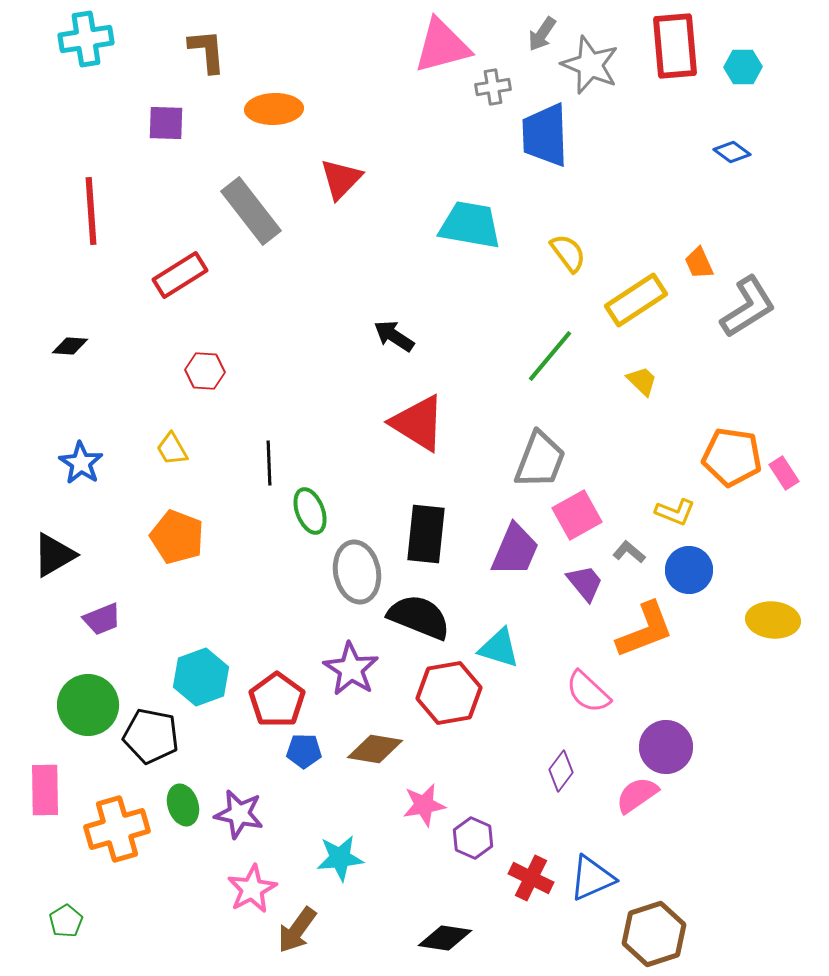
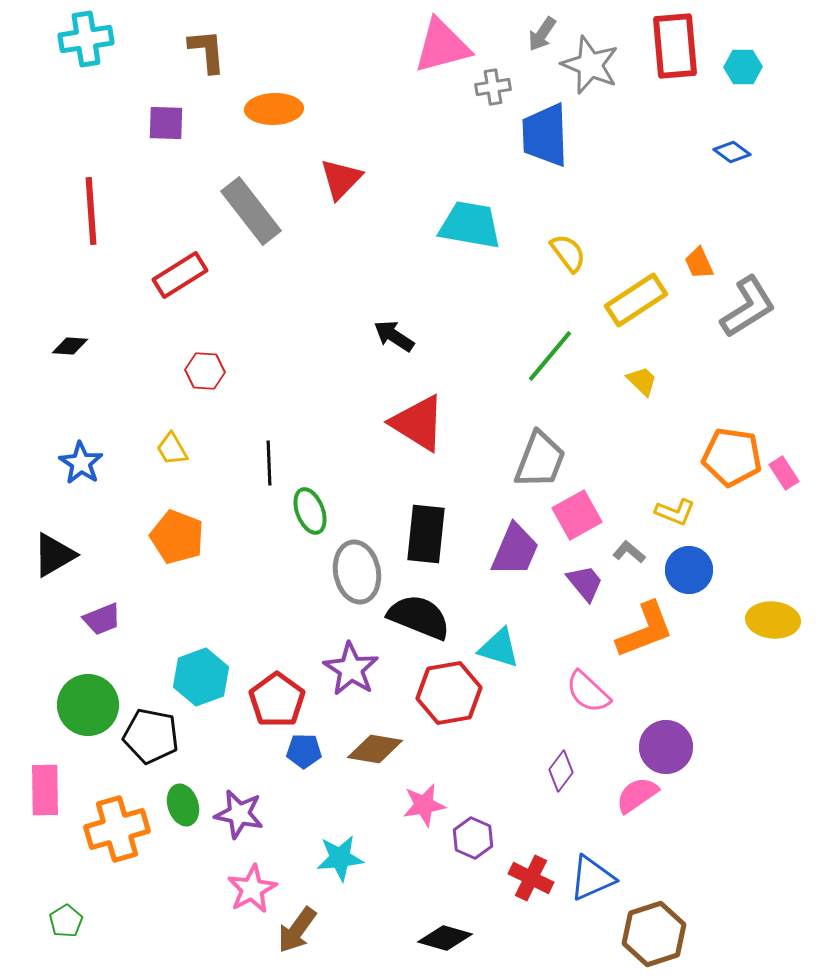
black diamond at (445, 938): rotated 8 degrees clockwise
